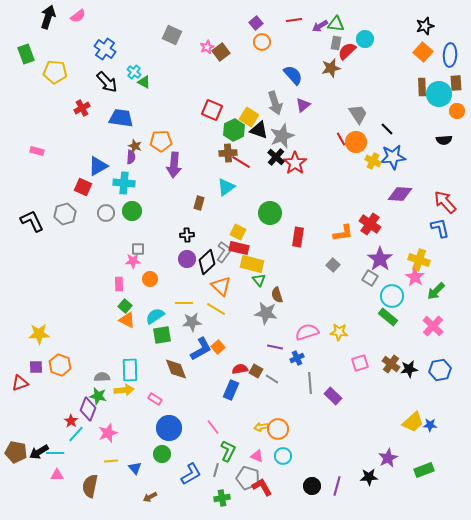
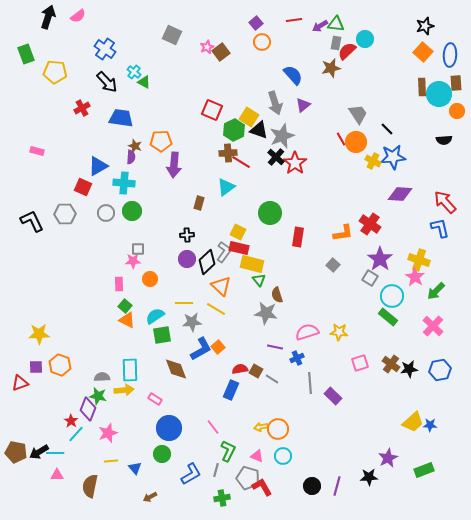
gray hexagon at (65, 214): rotated 15 degrees clockwise
